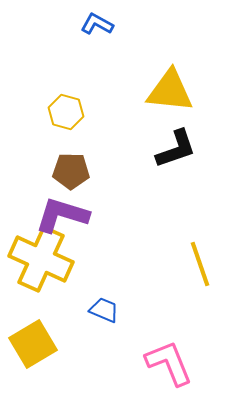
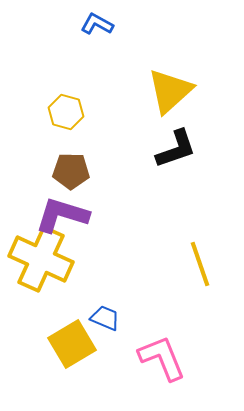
yellow triangle: rotated 48 degrees counterclockwise
blue trapezoid: moved 1 px right, 8 px down
yellow square: moved 39 px right
pink L-shape: moved 7 px left, 5 px up
